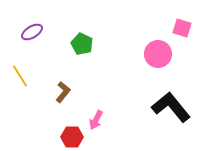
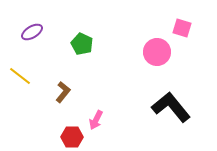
pink circle: moved 1 px left, 2 px up
yellow line: rotated 20 degrees counterclockwise
